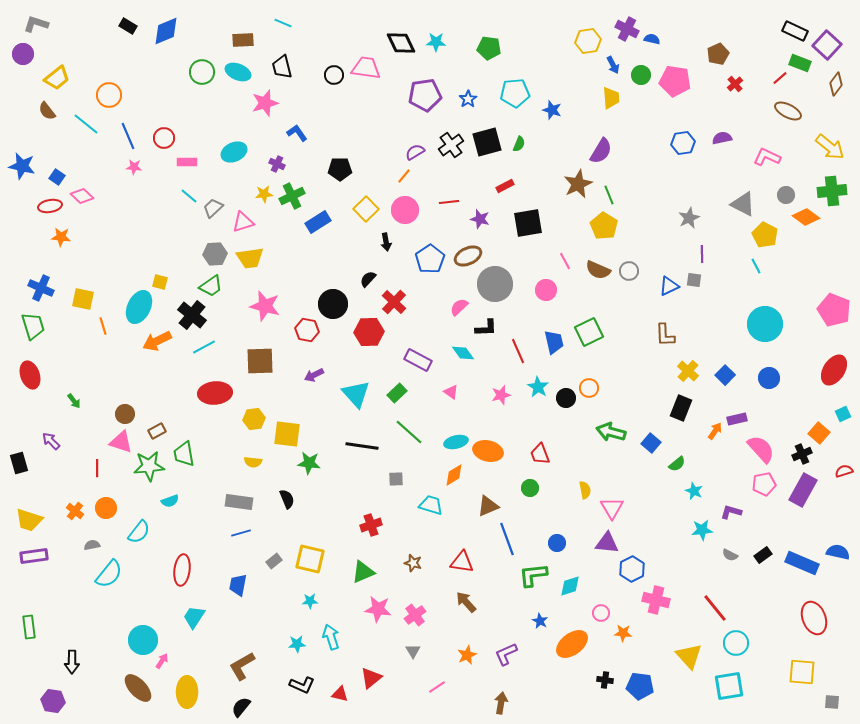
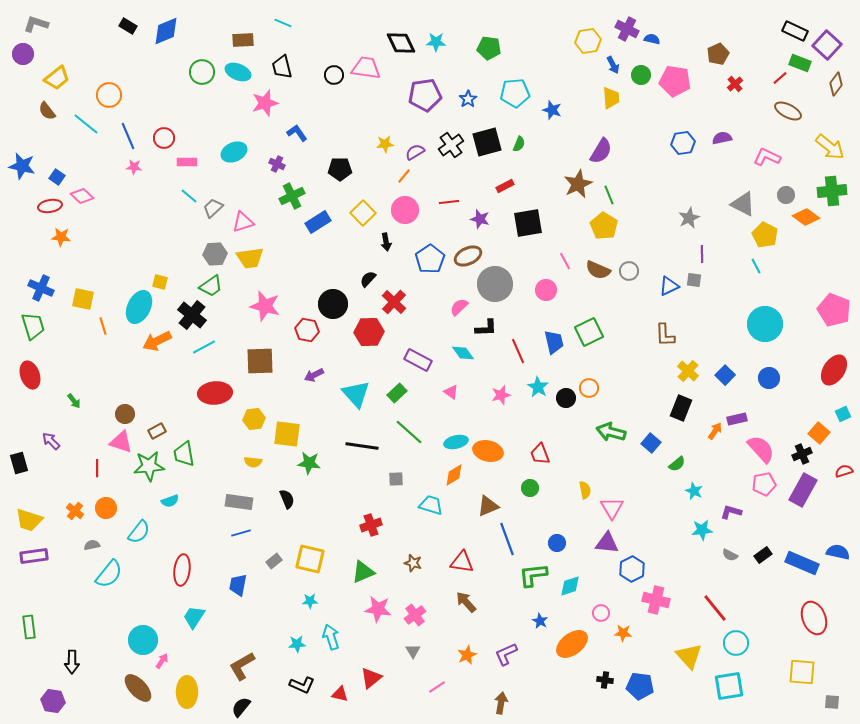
yellow star at (264, 194): moved 121 px right, 50 px up
yellow square at (366, 209): moved 3 px left, 4 px down
